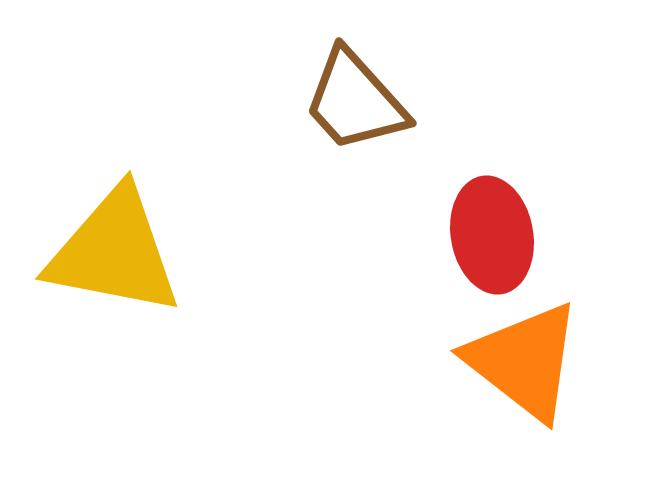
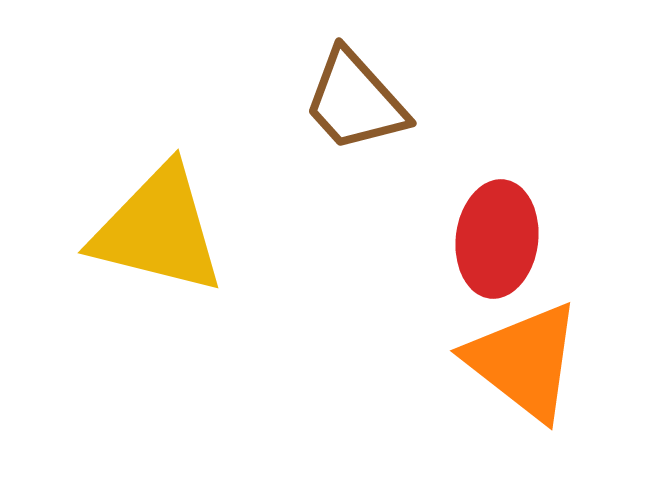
red ellipse: moved 5 px right, 4 px down; rotated 17 degrees clockwise
yellow triangle: moved 44 px right, 22 px up; rotated 3 degrees clockwise
